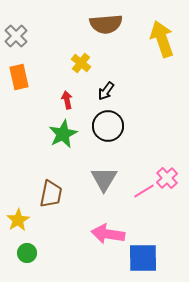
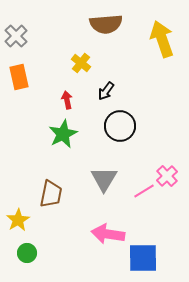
black circle: moved 12 px right
pink cross: moved 2 px up
